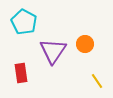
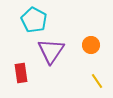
cyan pentagon: moved 10 px right, 2 px up
orange circle: moved 6 px right, 1 px down
purple triangle: moved 2 px left
